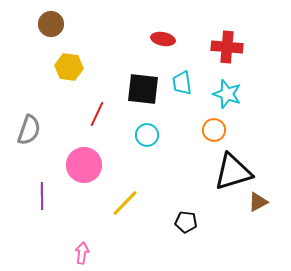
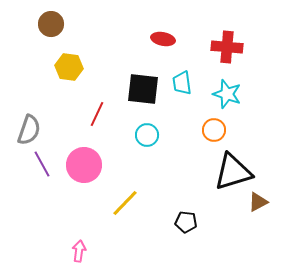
purple line: moved 32 px up; rotated 28 degrees counterclockwise
pink arrow: moved 3 px left, 2 px up
